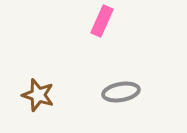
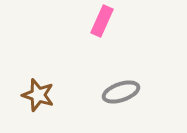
gray ellipse: rotated 9 degrees counterclockwise
